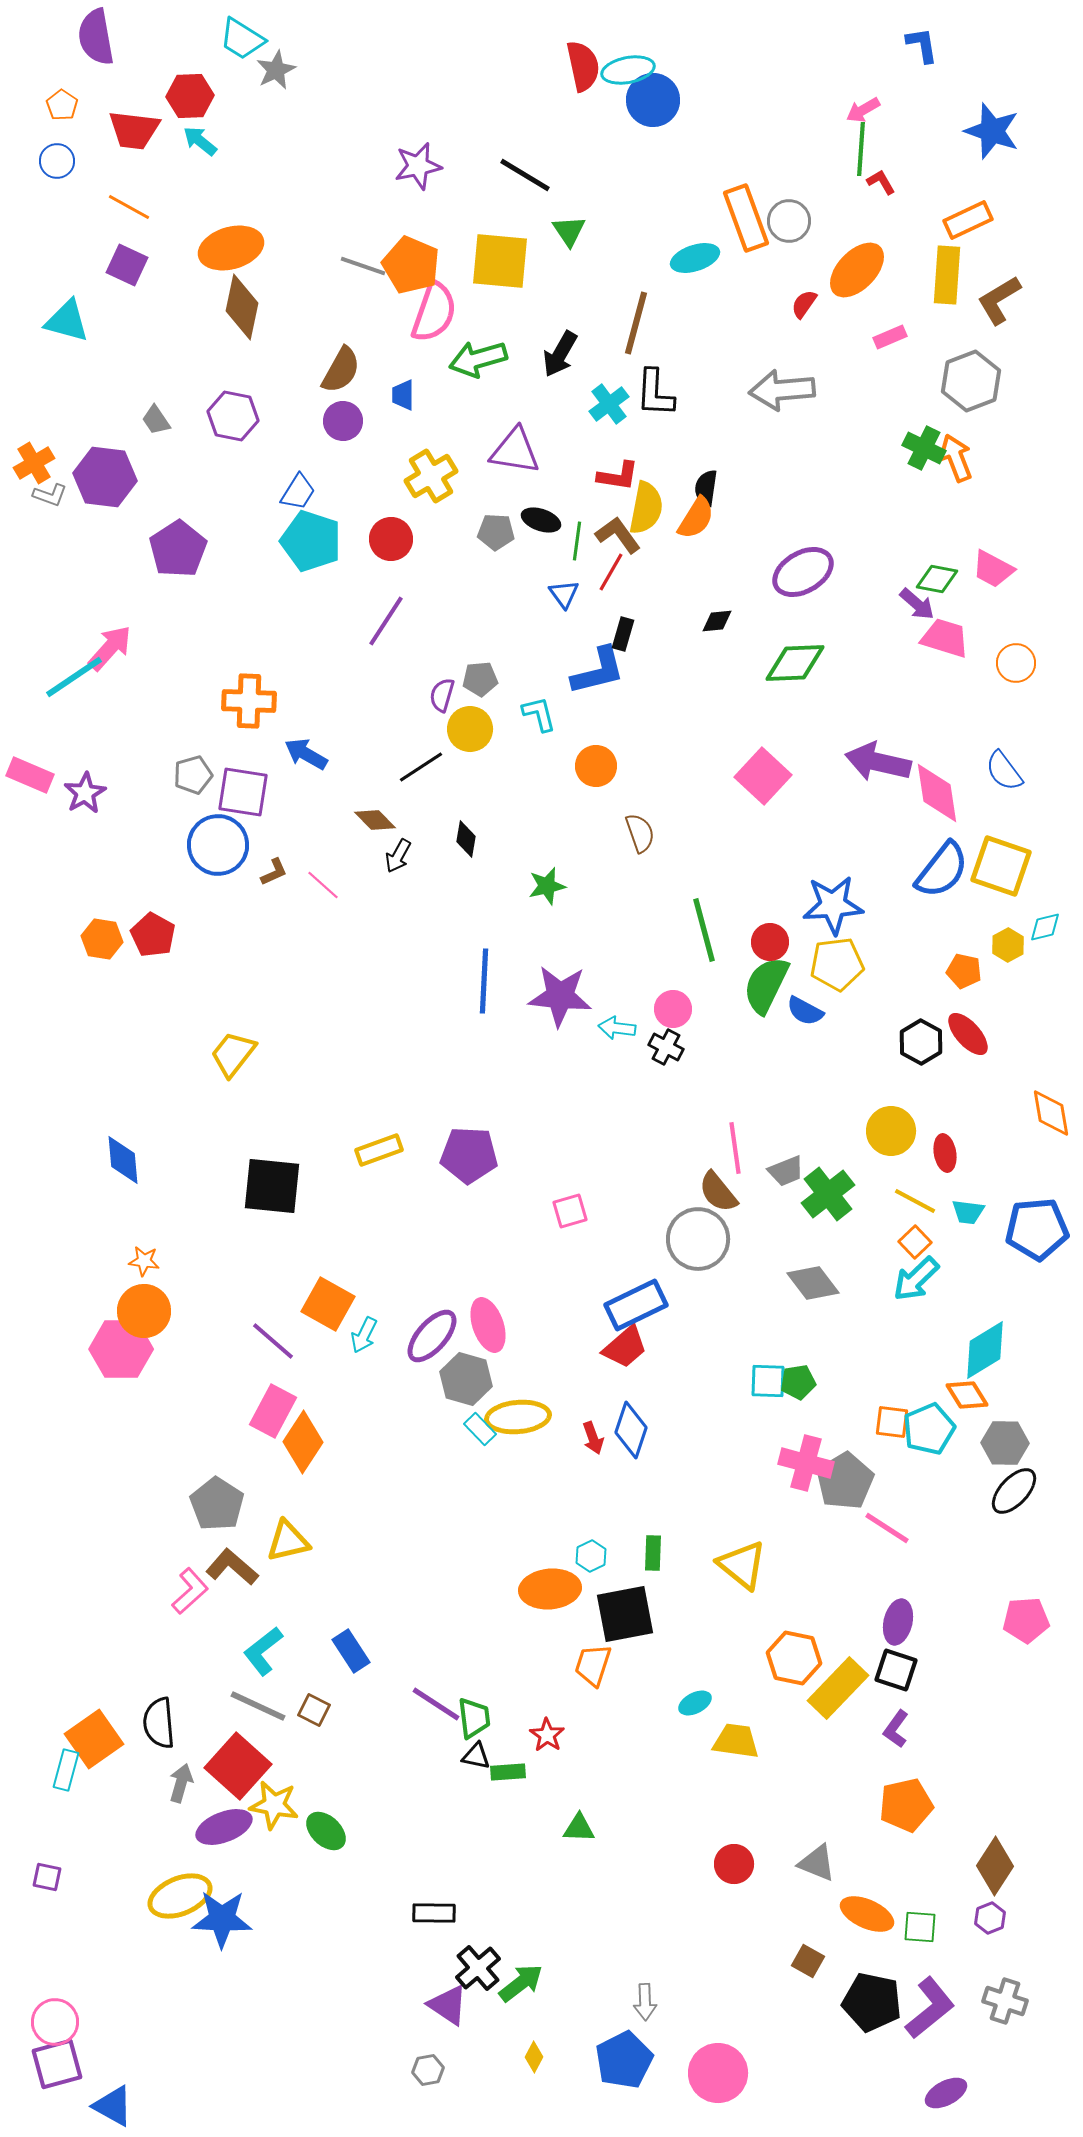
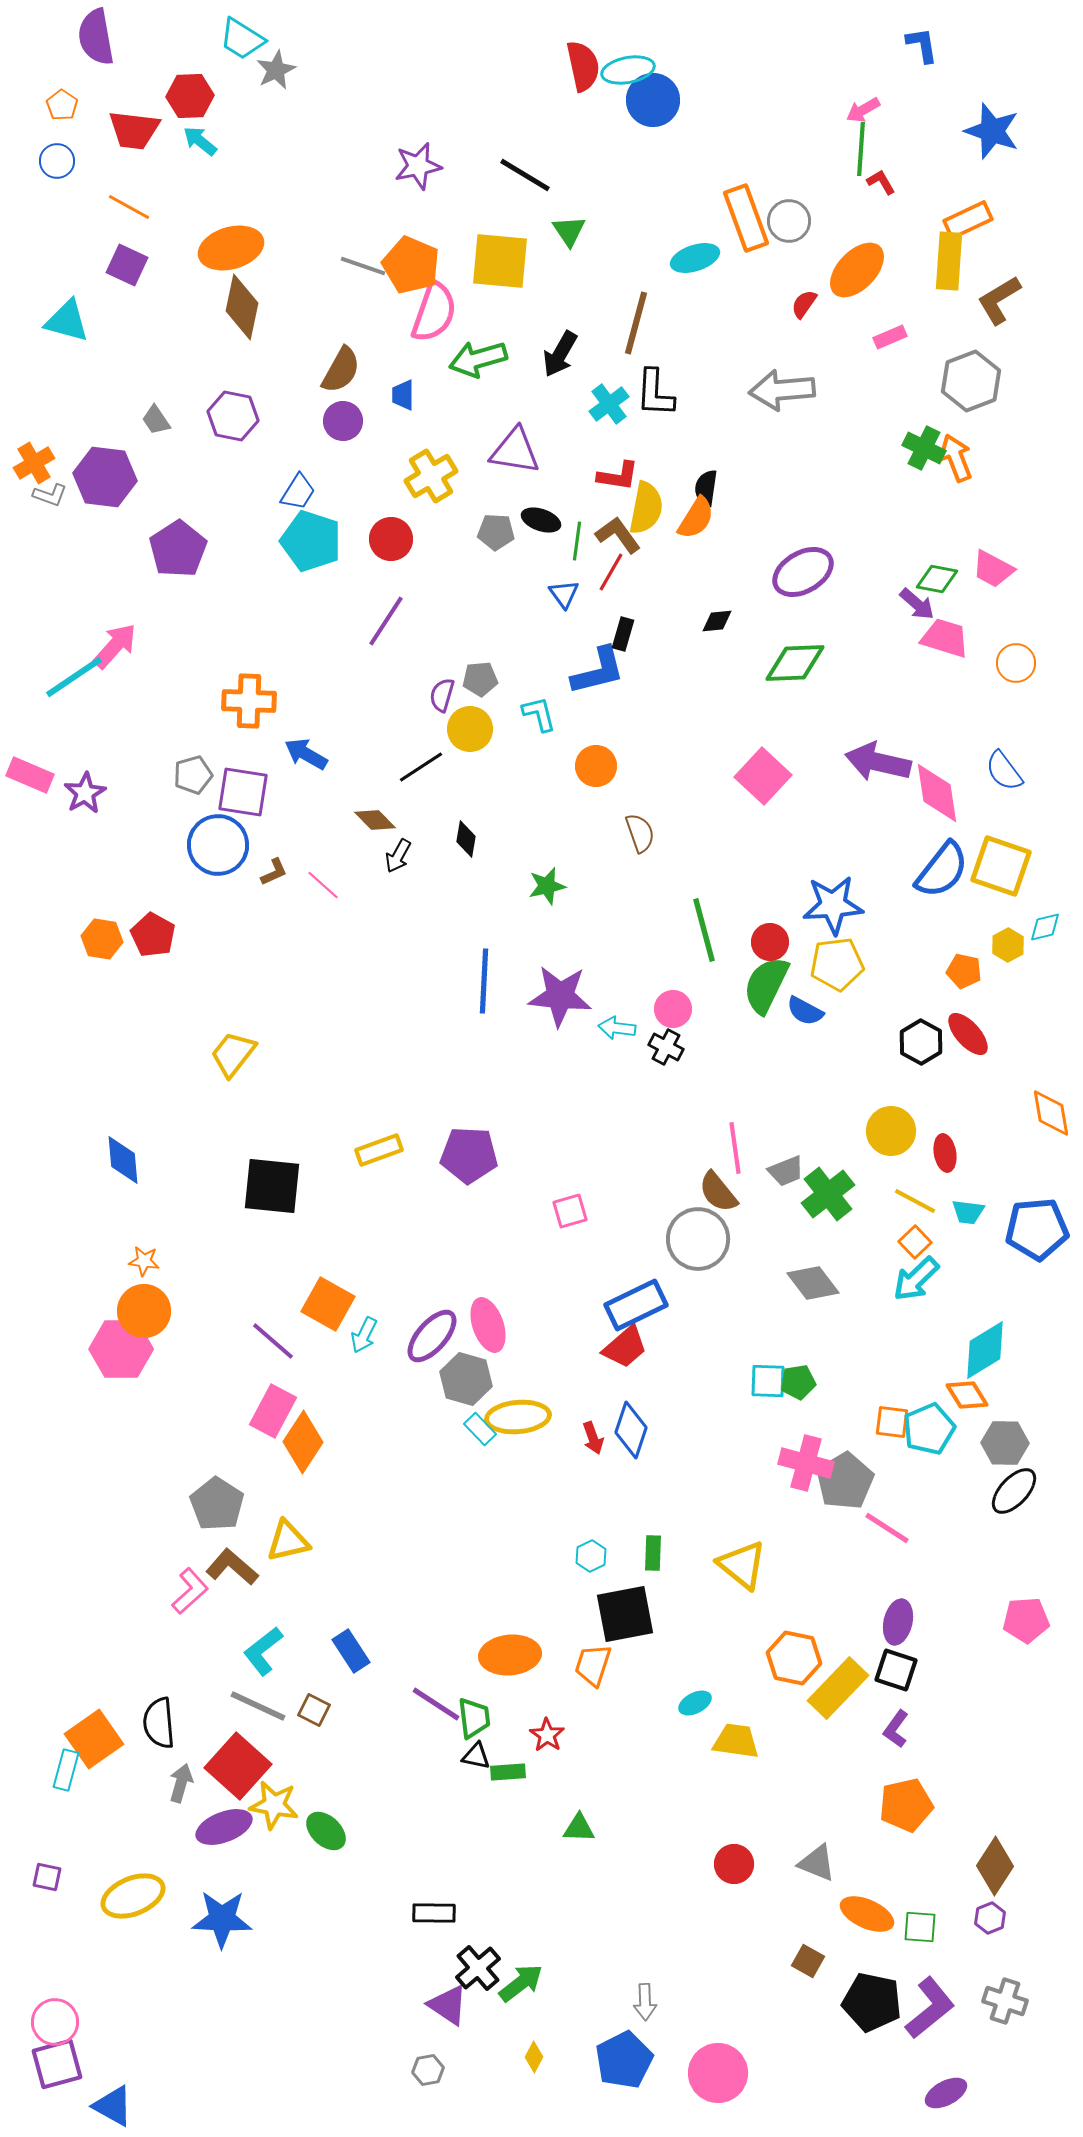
yellow rectangle at (947, 275): moved 2 px right, 14 px up
pink arrow at (110, 648): moved 5 px right, 2 px up
orange ellipse at (550, 1589): moved 40 px left, 66 px down
yellow ellipse at (180, 1896): moved 47 px left
